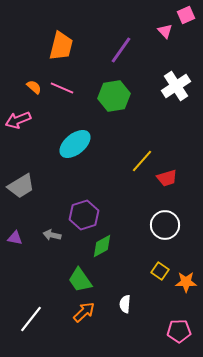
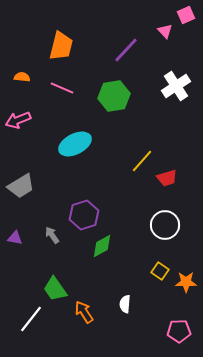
purple line: moved 5 px right; rotated 8 degrees clockwise
orange semicircle: moved 12 px left, 10 px up; rotated 35 degrees counterclockwise
cyan ellipse: rotated 12 degrees clockwise
gray arrow: rotated 42 degrees clockwise
green trapezoid: moved 25 px left, 9 px down
orange arrow: rotated 80 degrees counterclockwise
